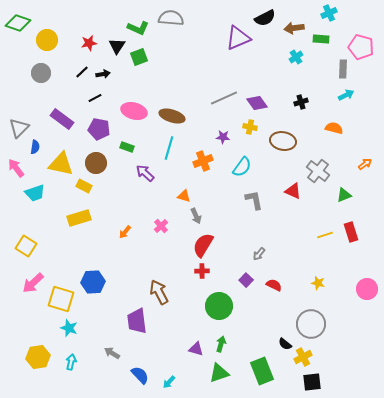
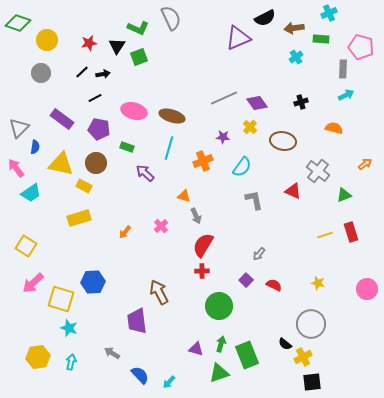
gray semicircle at (171, 18): rotated 60 degrees clockwise
yellow cross at (250, 127): rotated 32 degrees clockwise
cyan trapezoid at (35, 193): moved 4 px left; rotated 15 degrees counterclockwise
green rectangle at (262, 371): moved 15 px left, 16 px up
